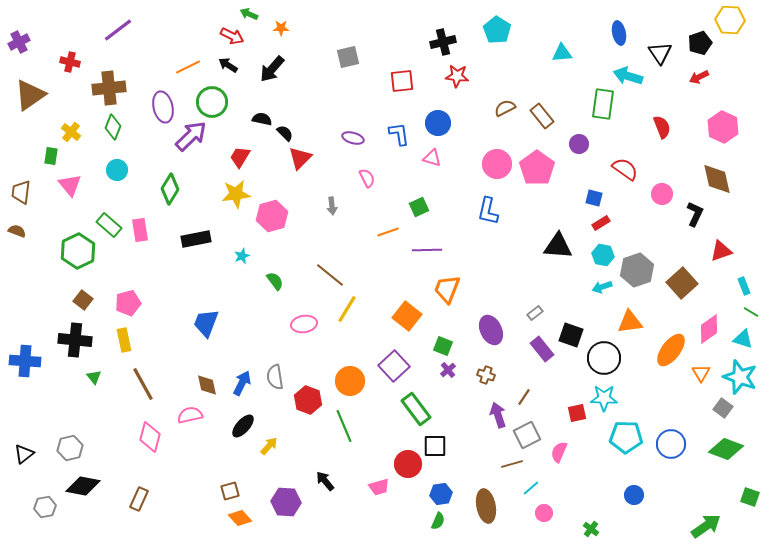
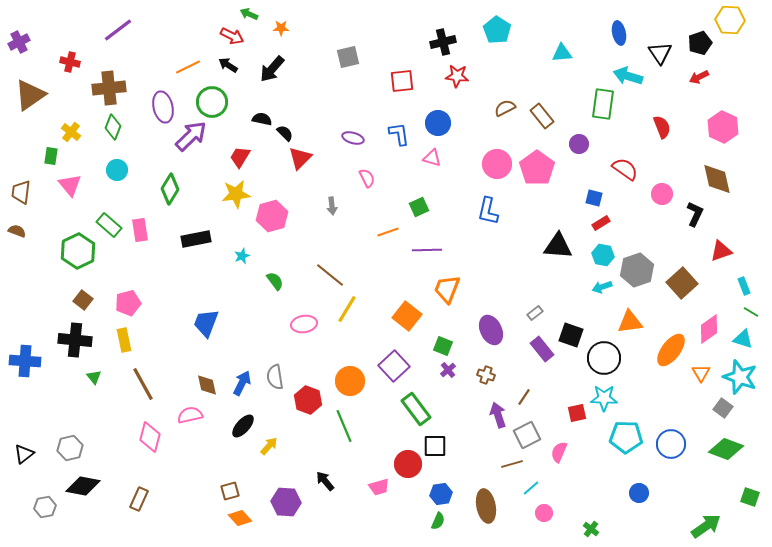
blue circle at (634, 495): moved 5 px right, 2 px up
